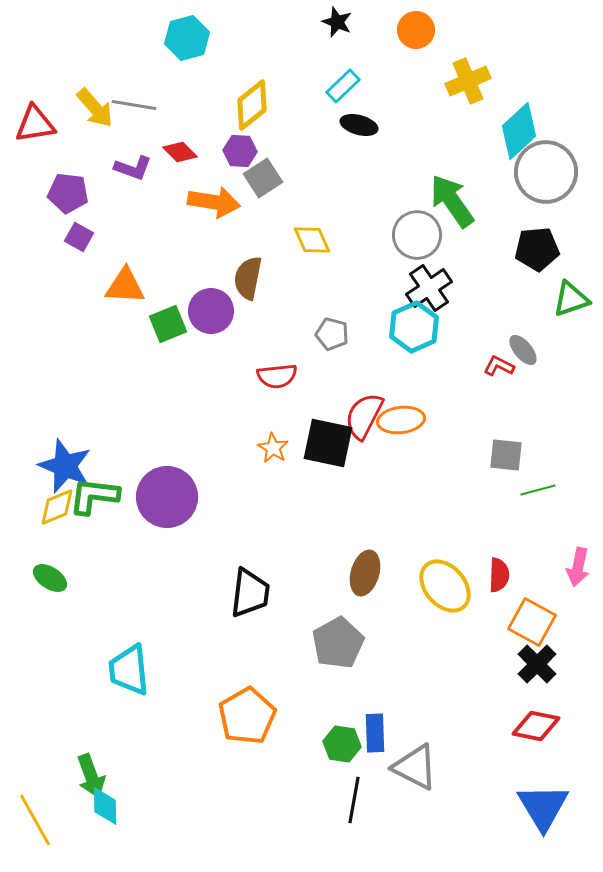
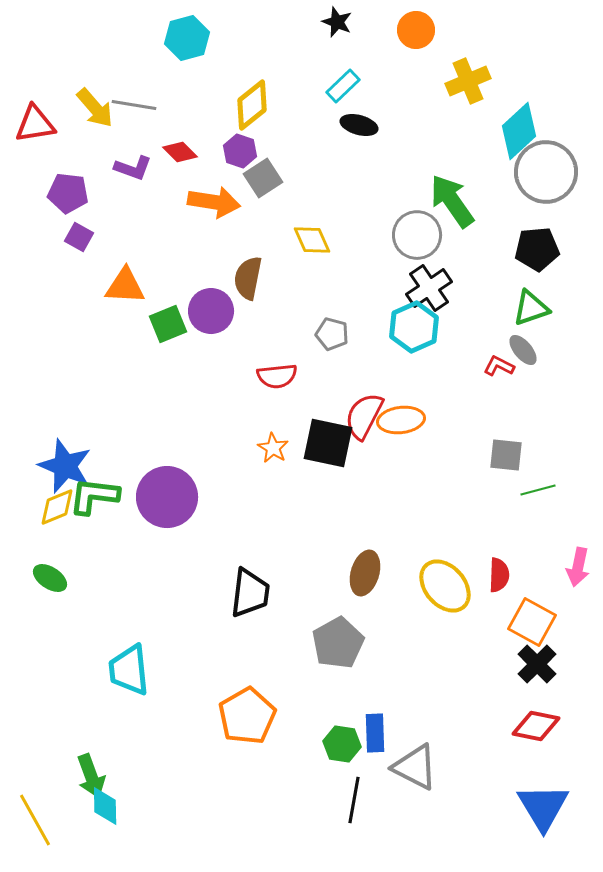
purple hexagon at (240, 151): rotated 16 degrees clockwise
green triangle at (571, 299): moved 40 px left, 9 px down
